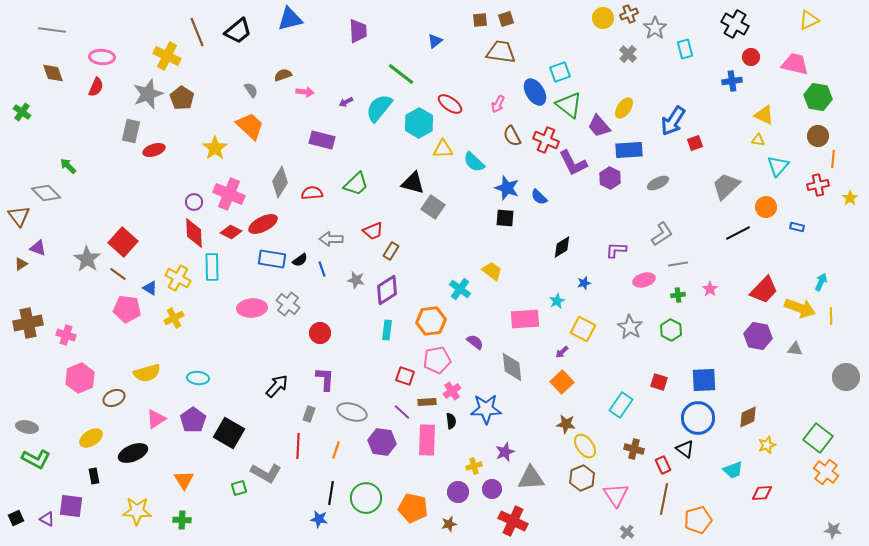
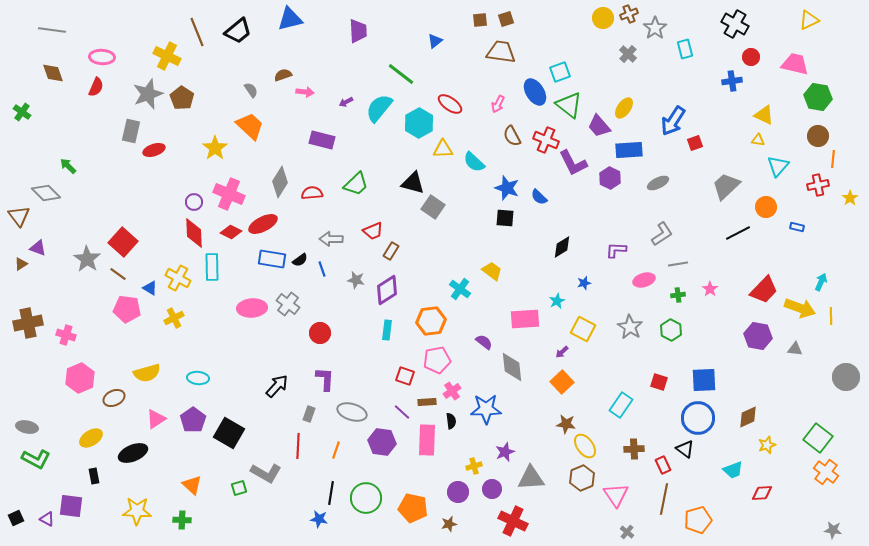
purple semicircle at (475, 342): moved 9 px right
brown cross at (634, 449): rotated 18 degrees counterclockwise
orange triangle at (184, 480): moved 8 px right, 5 px down; rotated 15 degrees counterclockwise
